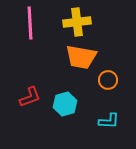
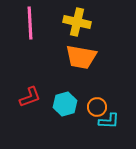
yellow cross: rotated 20 degrees clockwise
orange circle: moved 11 px left, 27 px down
